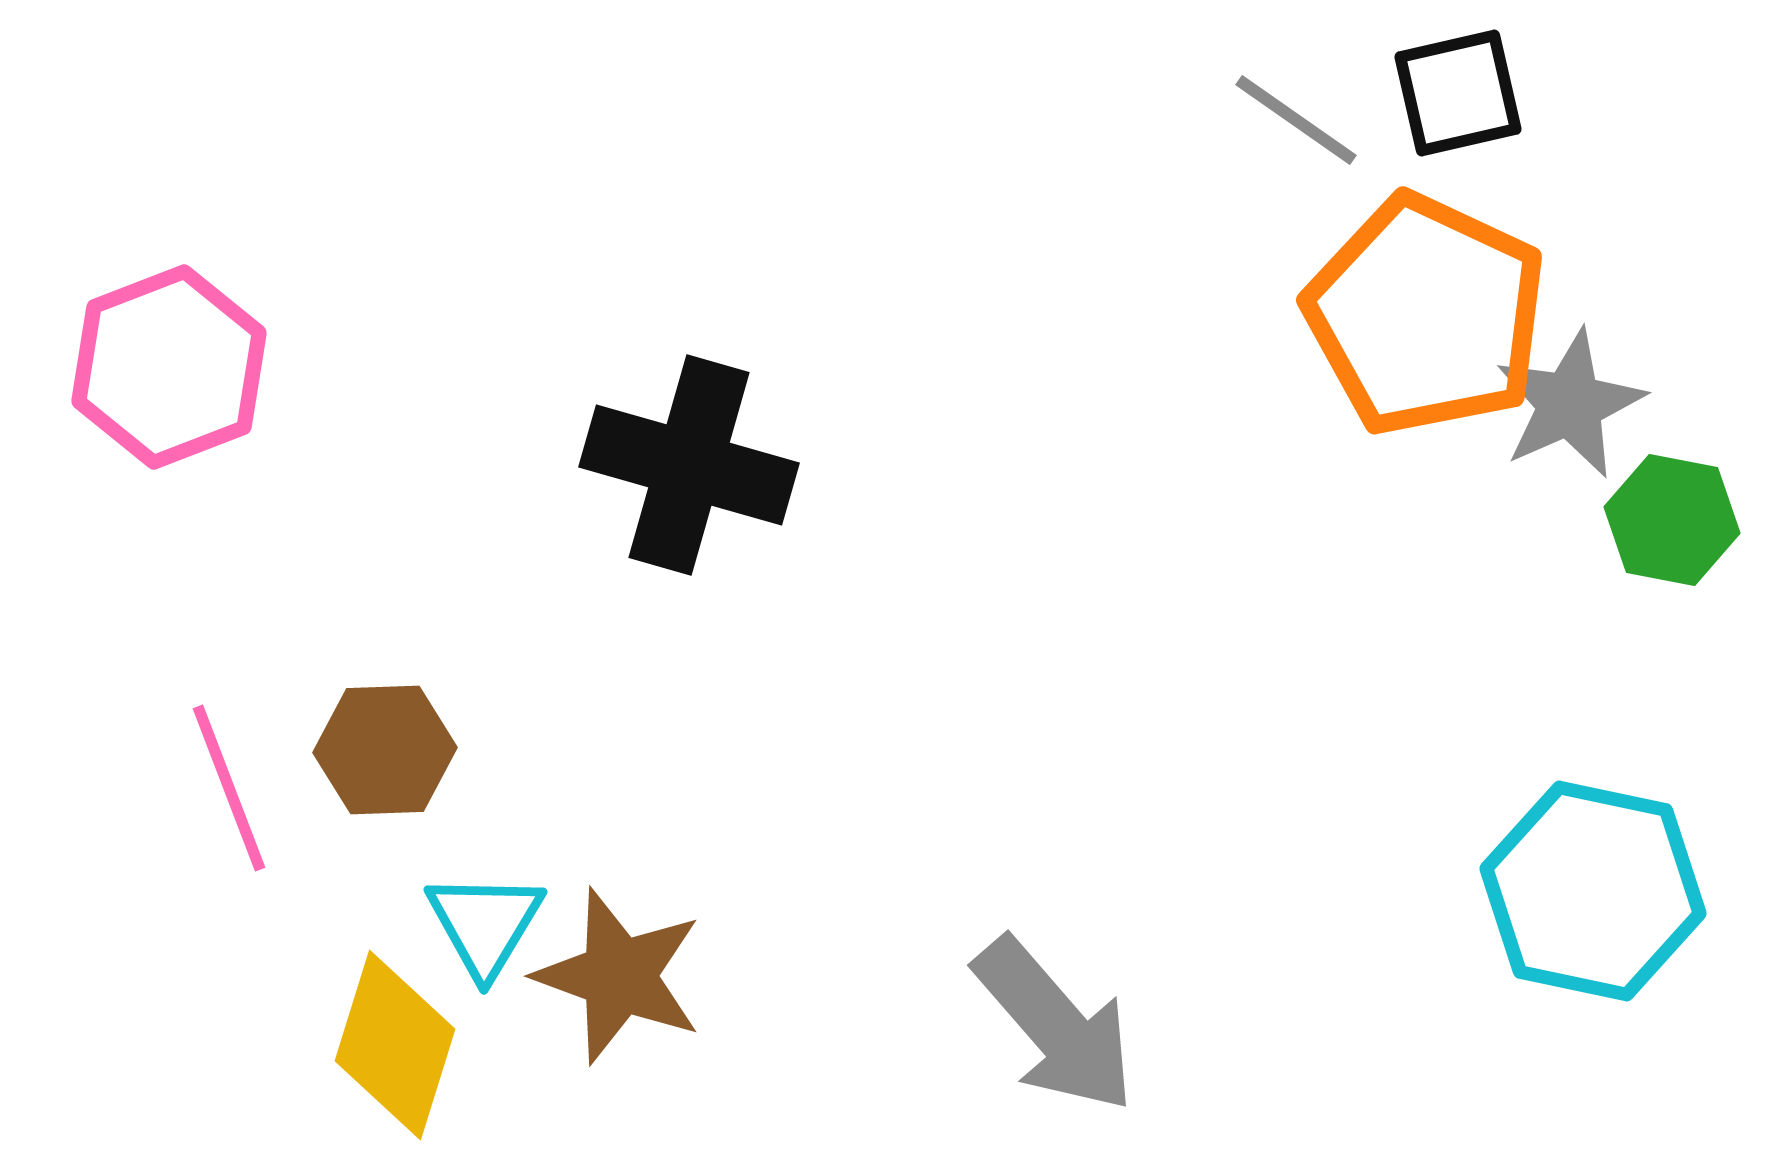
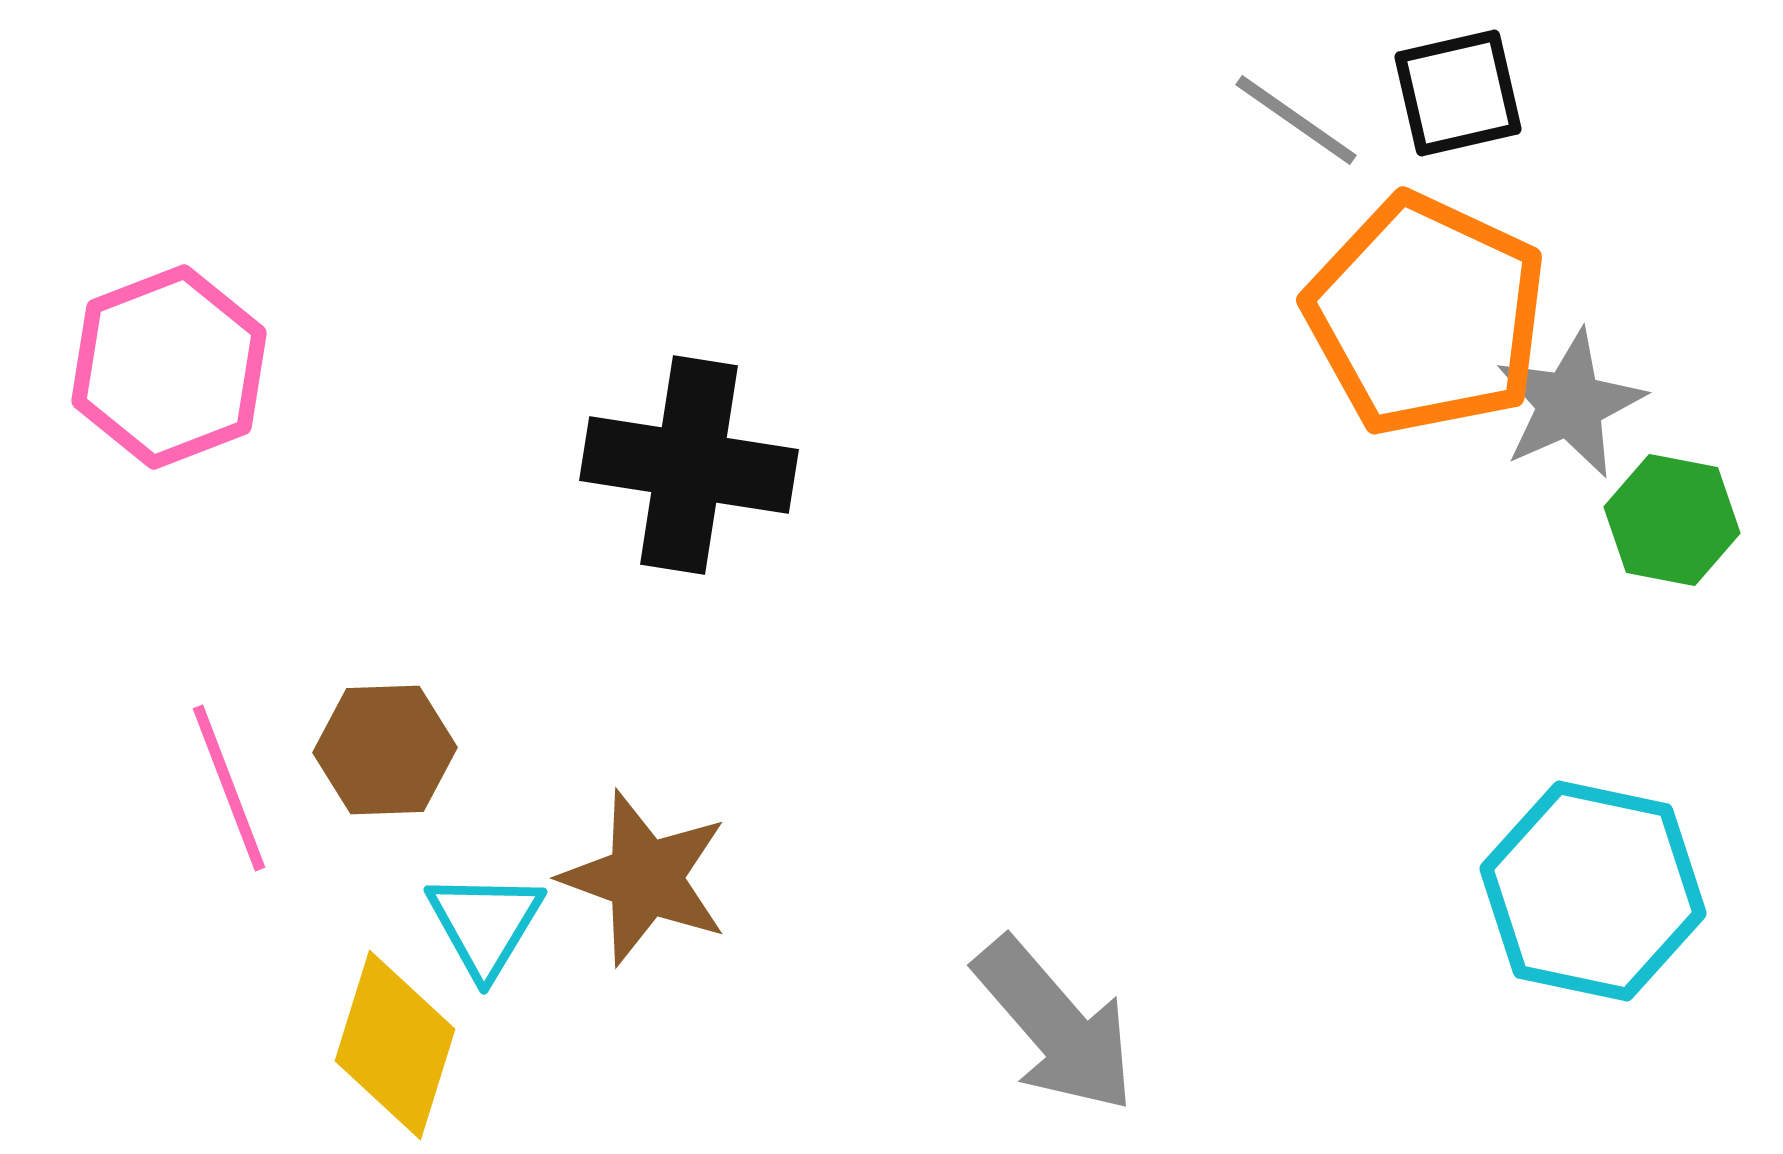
black cross: rotated 7 degrees counterclockwise
brown star: moved 26 px right, 98 px up
